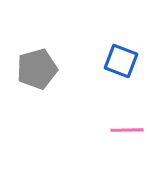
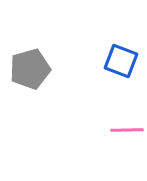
gray pentagon: moved 7 px left
